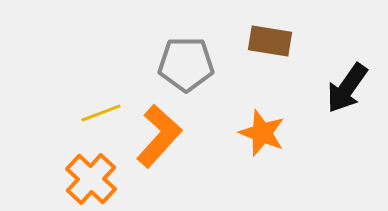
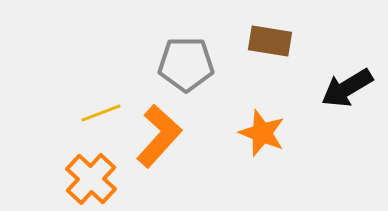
black arrow: rotated 24 degrees clockwise
